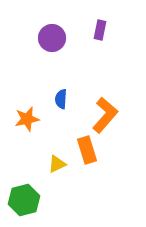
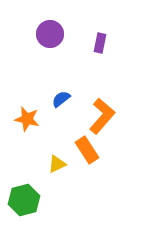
purple rectangle: moved 13 px down
purple circle: moved 2 px left, 4 px up
blue semicircle: rotated 48 degrees clockwise
orange L-shape: moved 3 px left, 1 px down
orange star: rotated 25 degrees clockwise
orange rectangle: rotated 16 degrees counterclockwise
